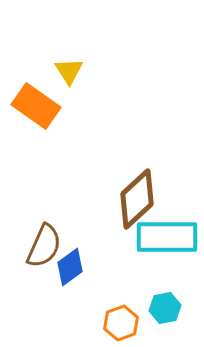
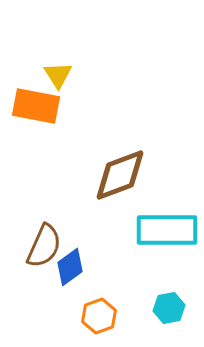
yellow triangle: moved 11 px left, 4 px down
orange rectangle: rotated 24 degrees counterclockwise
brown diamond: moved 17 px left, 24 px up; rotated 22 degrees clockwise
cyan rectangle: moved 7 px up
cyan hexagon: moved 4 px right
orange hexagon: moved 22 px left, 7 px up
